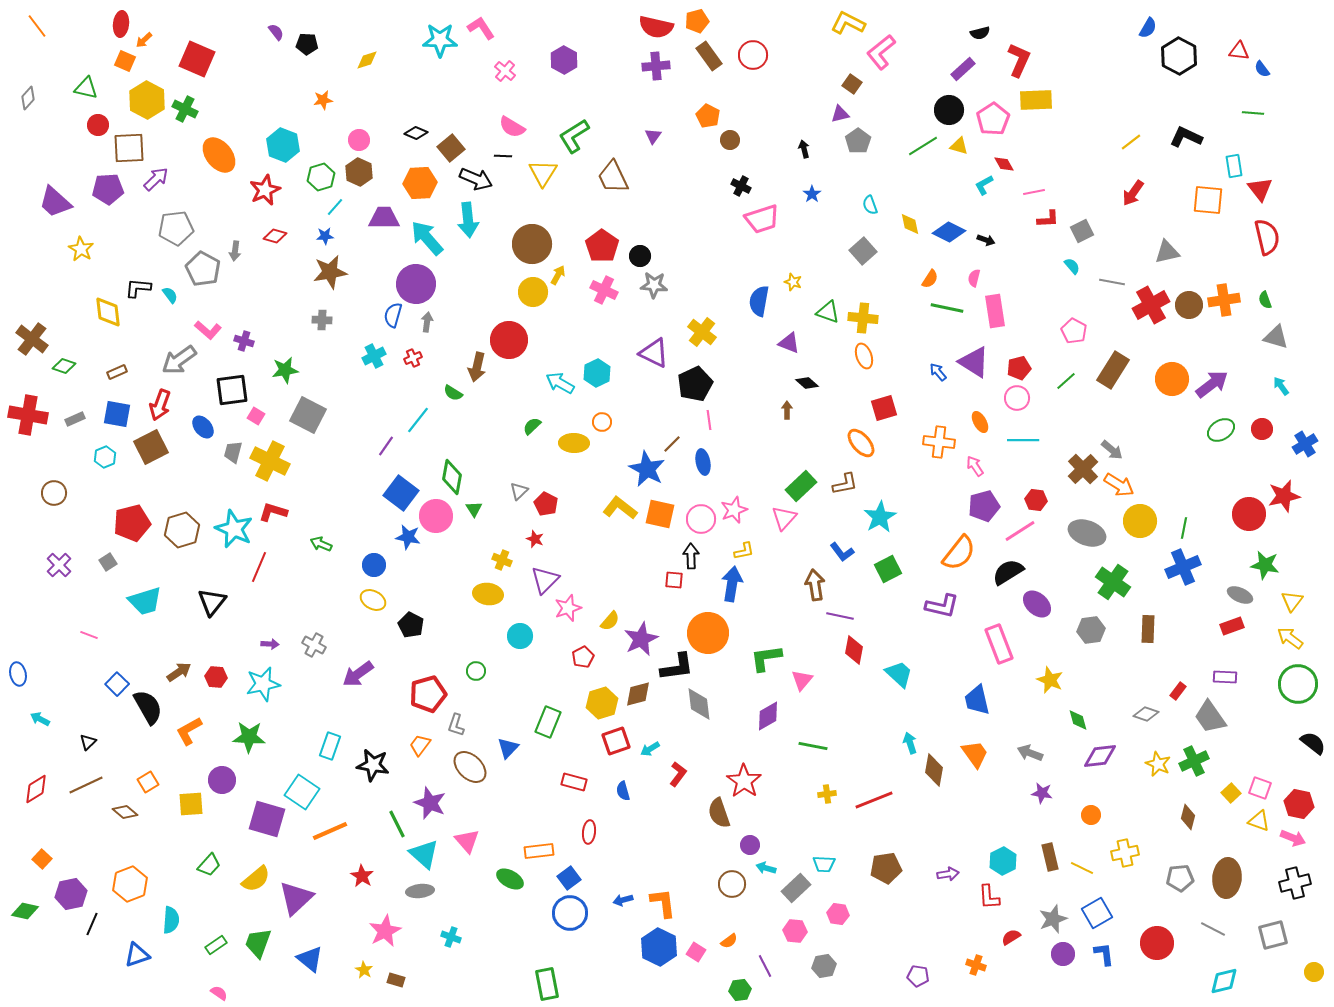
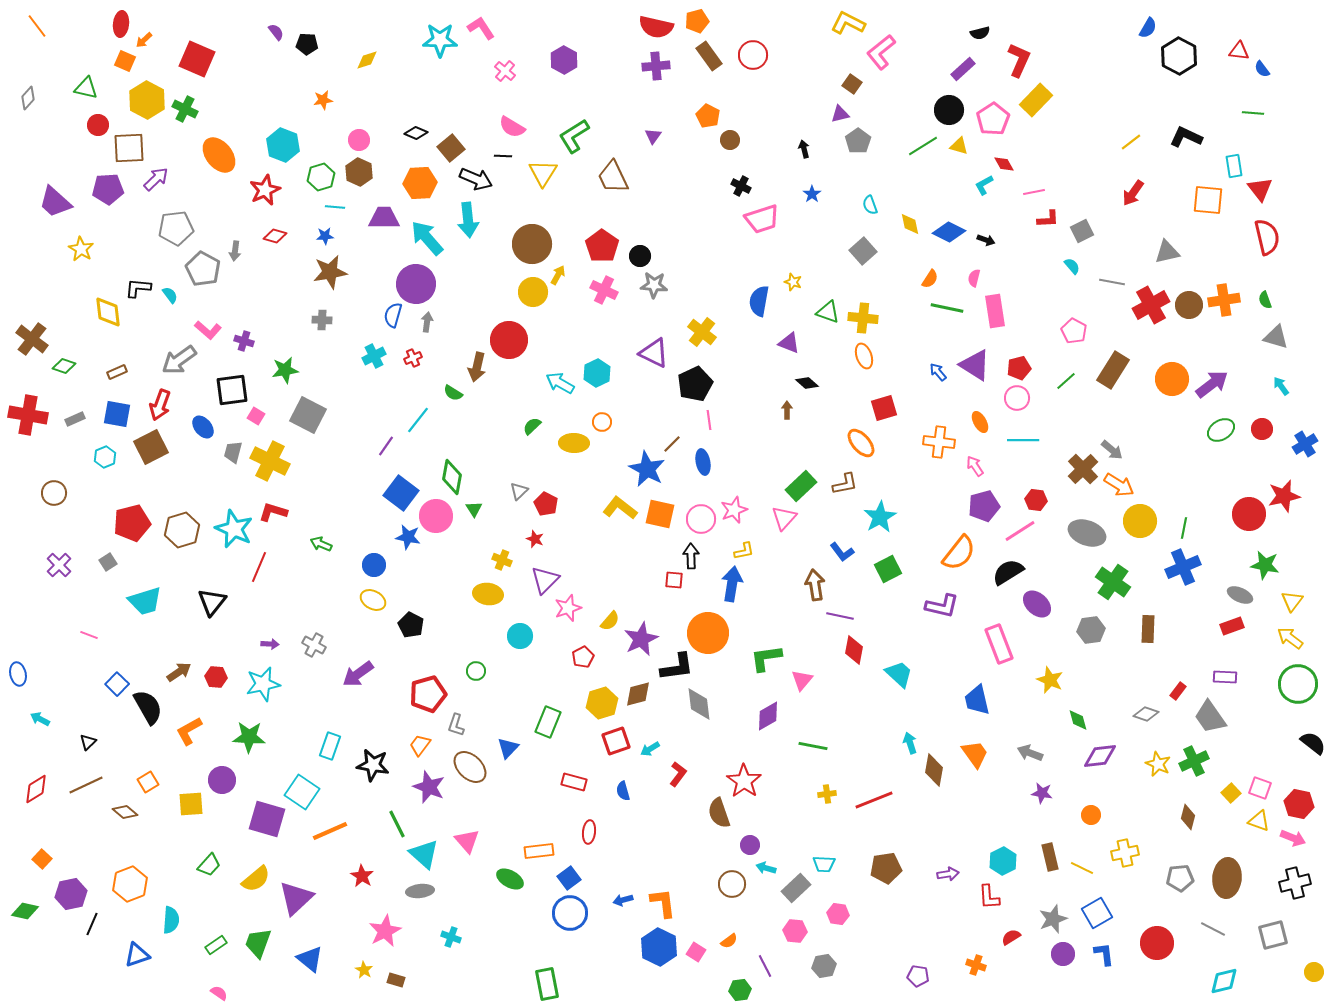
yellow rectangle at (1036, 100): rotated 44 degrees counterclockwise
cyan line at (335, 207): rotated 54 degrees clockwise
purple triangle at (974, 362): moved 1 px right, 3 px down
purple star at (430, 803): moved 1 px left, 16 px up
